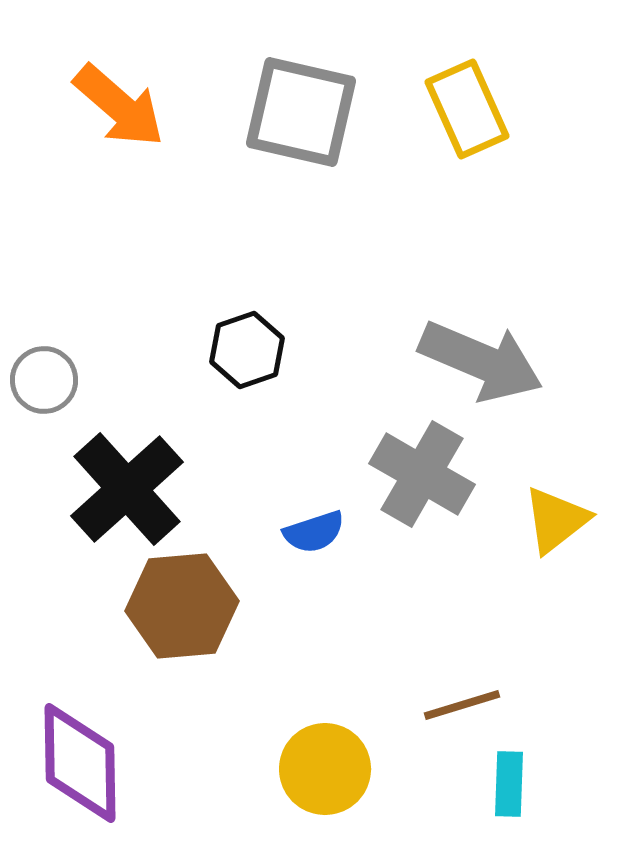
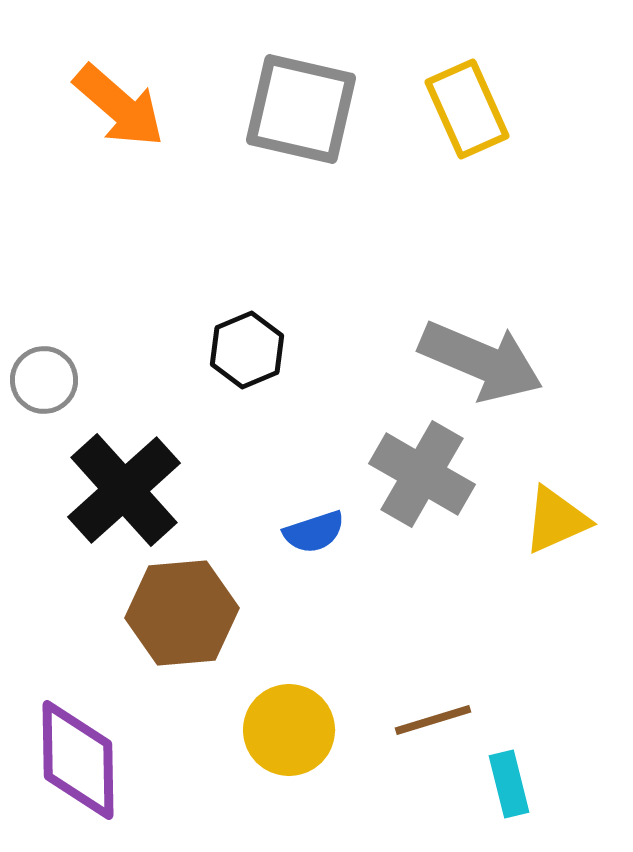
gray square: moved 3 px up
black hexagon: rotated 4 degrees counterclockwise
black cross: moved 3 px left, 1 px down
yellow triangle: rotated 14 degrees clockwise
brown hexagon: moved 7 px down
brown line: moved 29 px left, 15 px down
purple diamond: moved 2 px left, 3 px up
yellow circle: moved 36 px left, 39 px up
cyan rectangle: rotated 16 degrees counterclockwise
